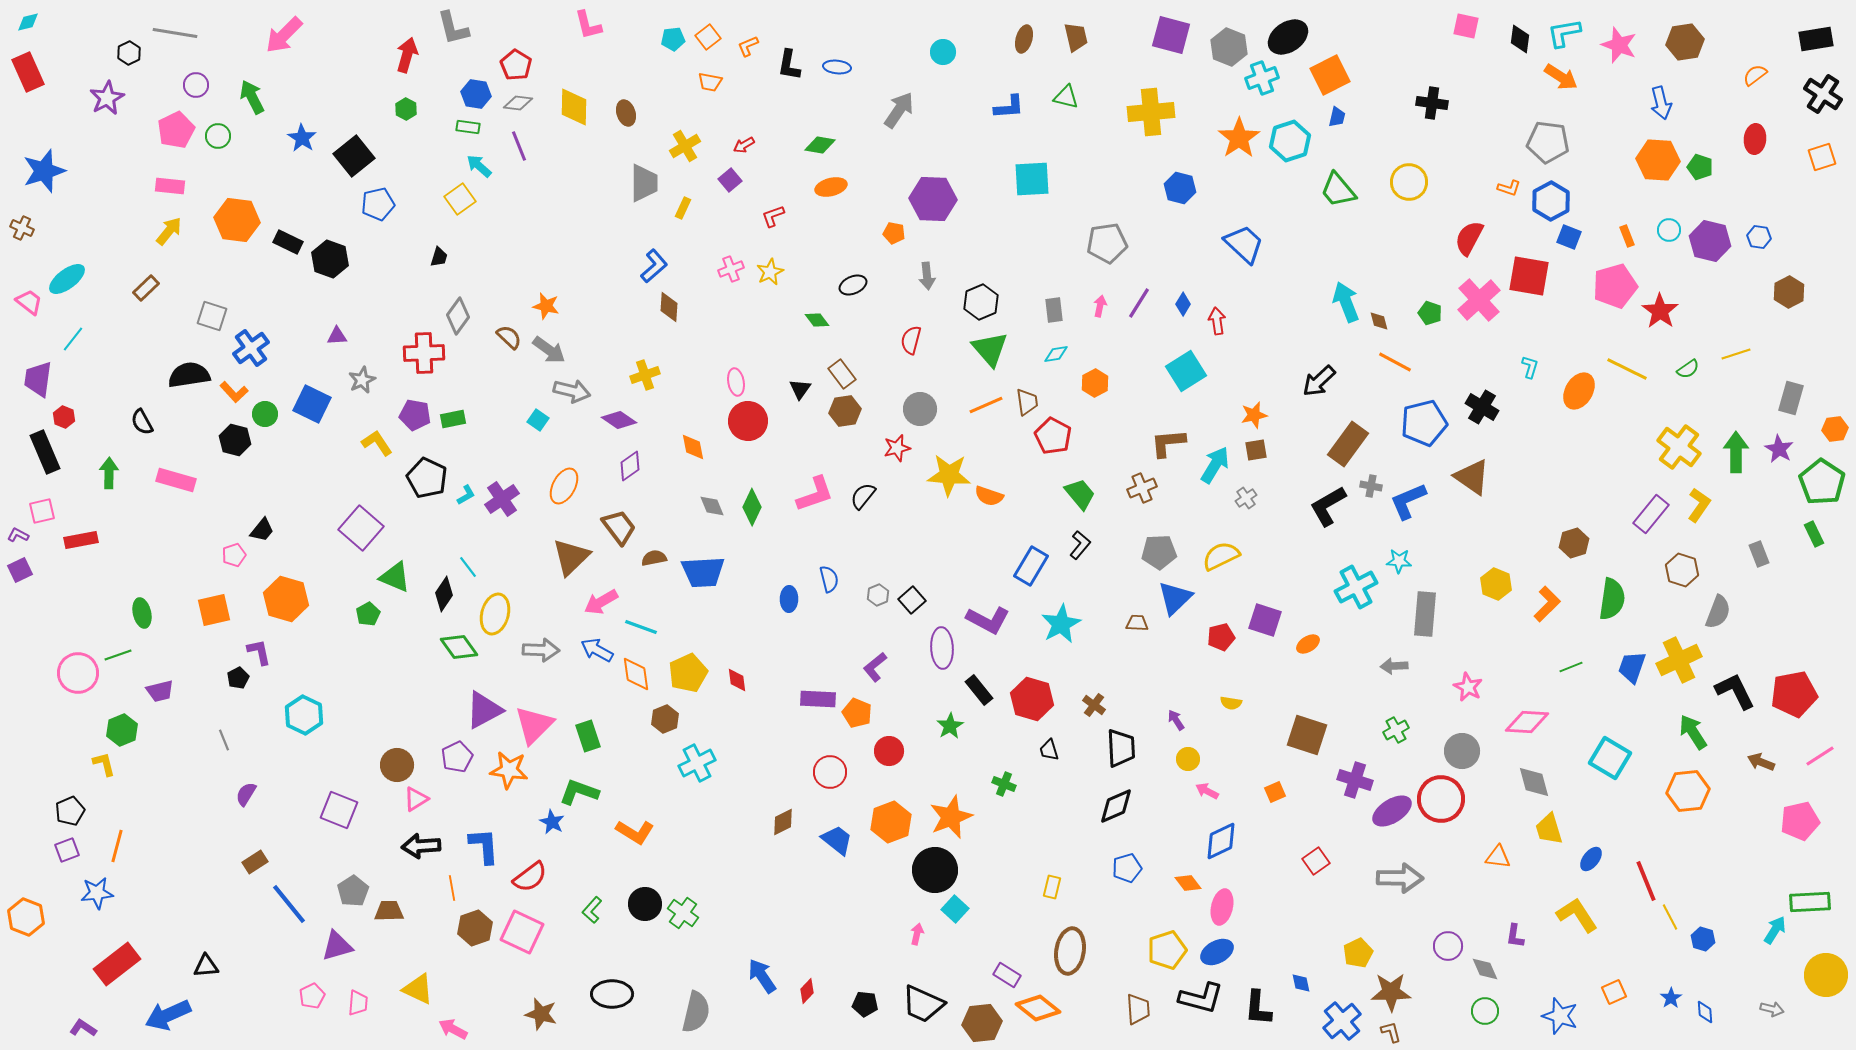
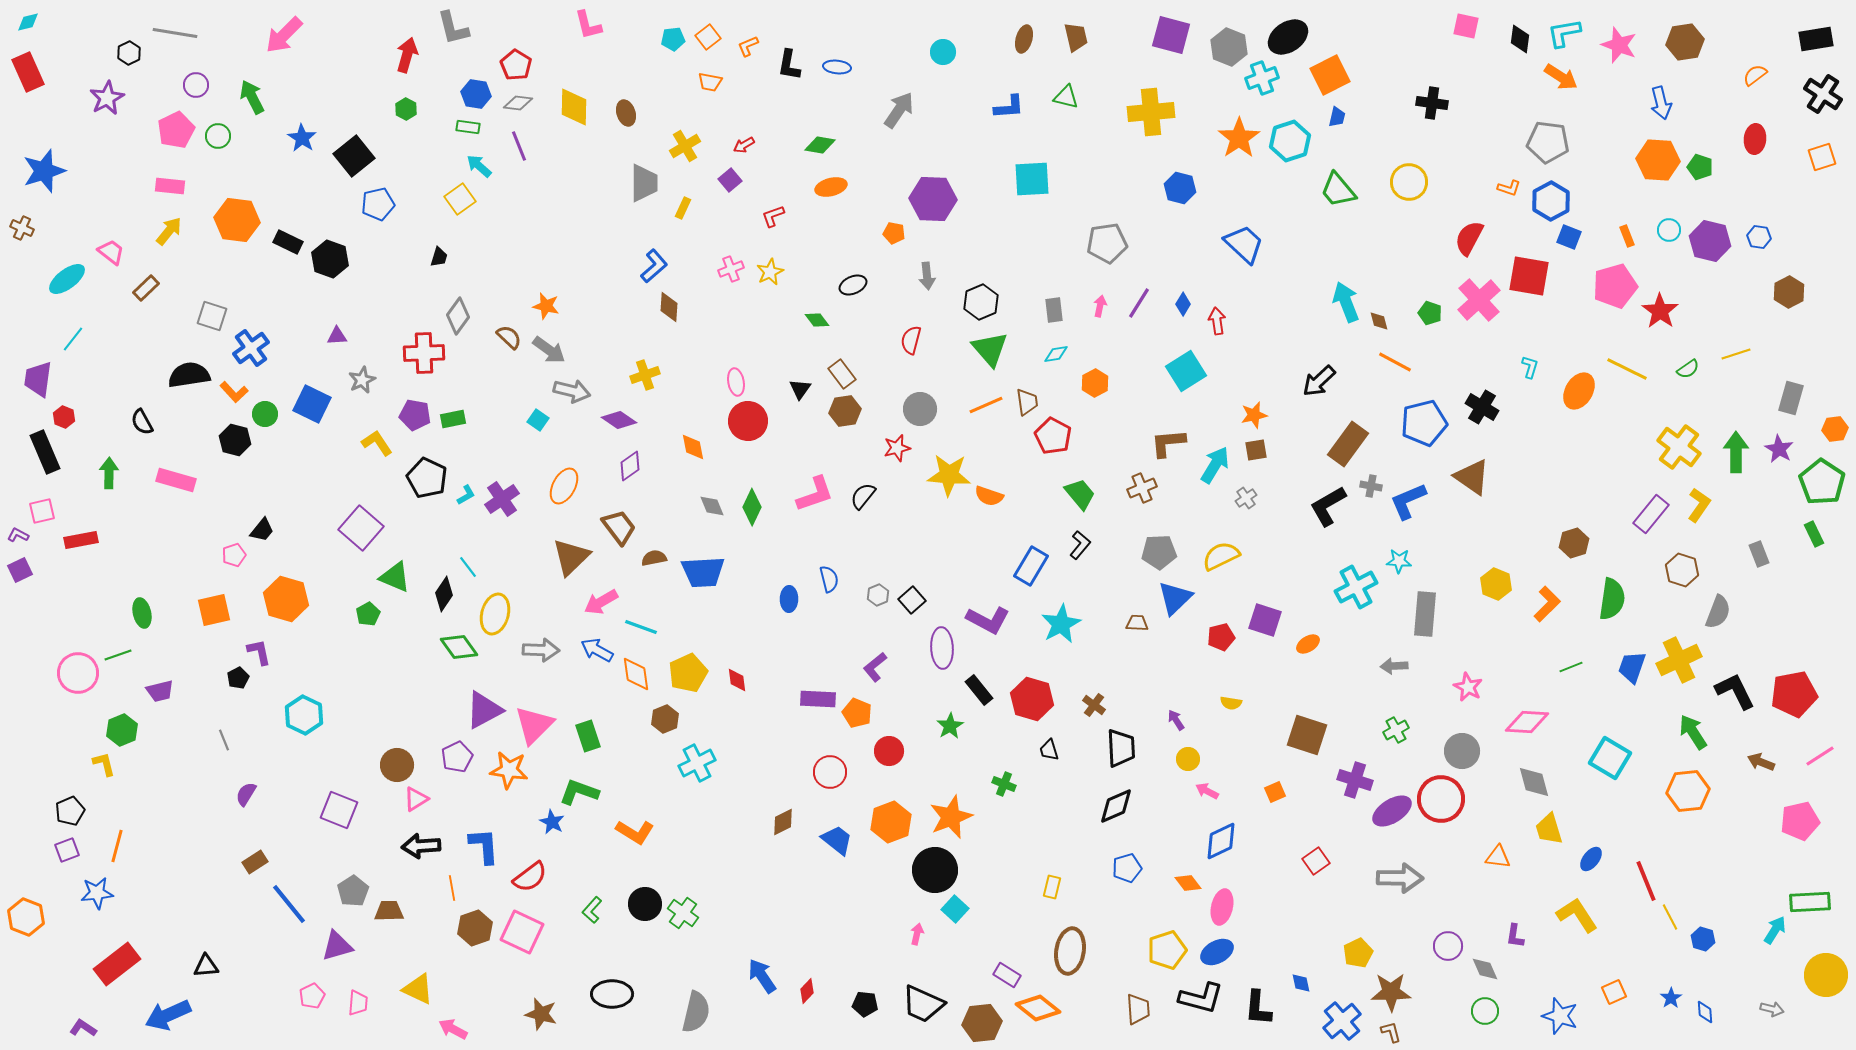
pink trapezoid at (29, 302): moved 82 px right, 50 px up
